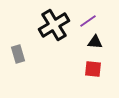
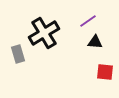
black cross: moved 10 px left, 8 px down
red square: moved 12 px right, 3 px down
